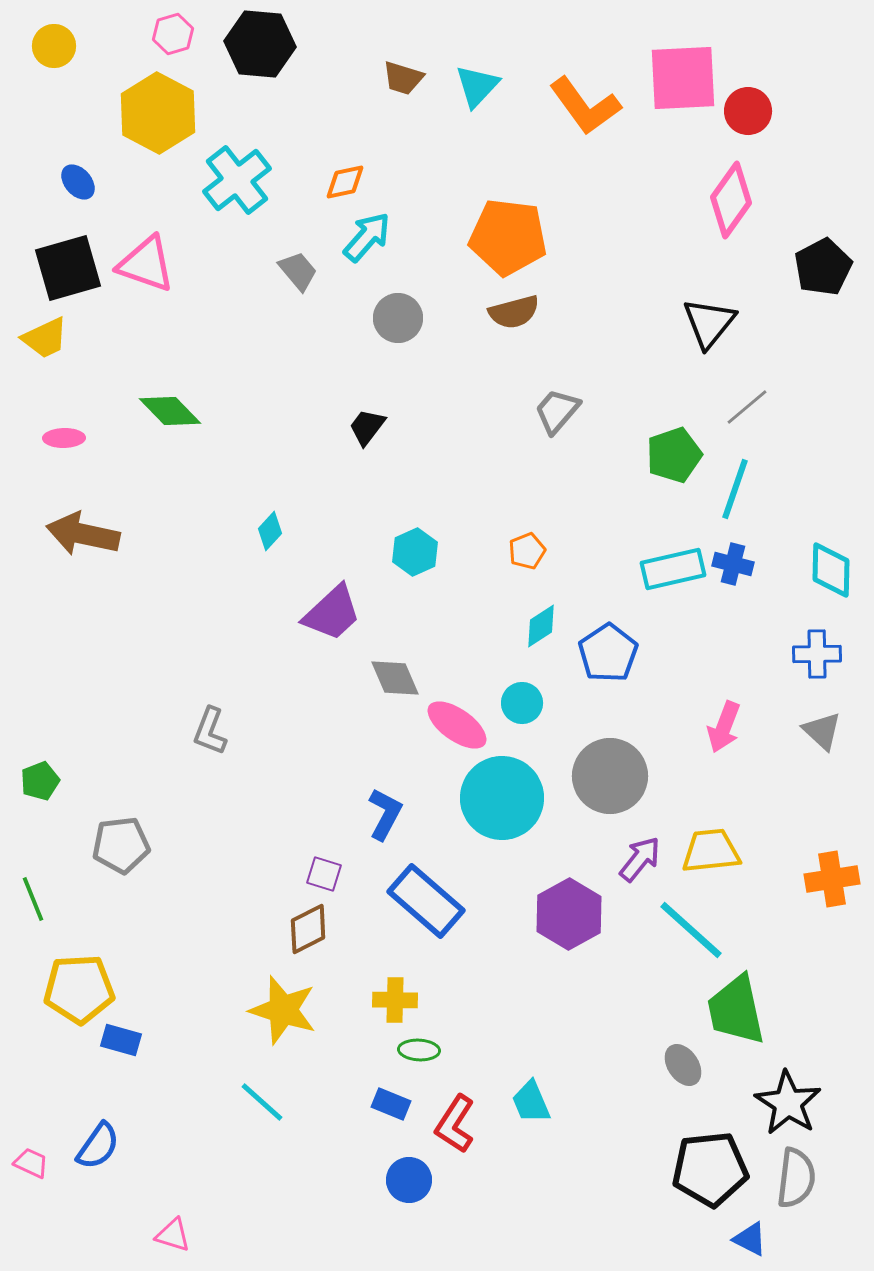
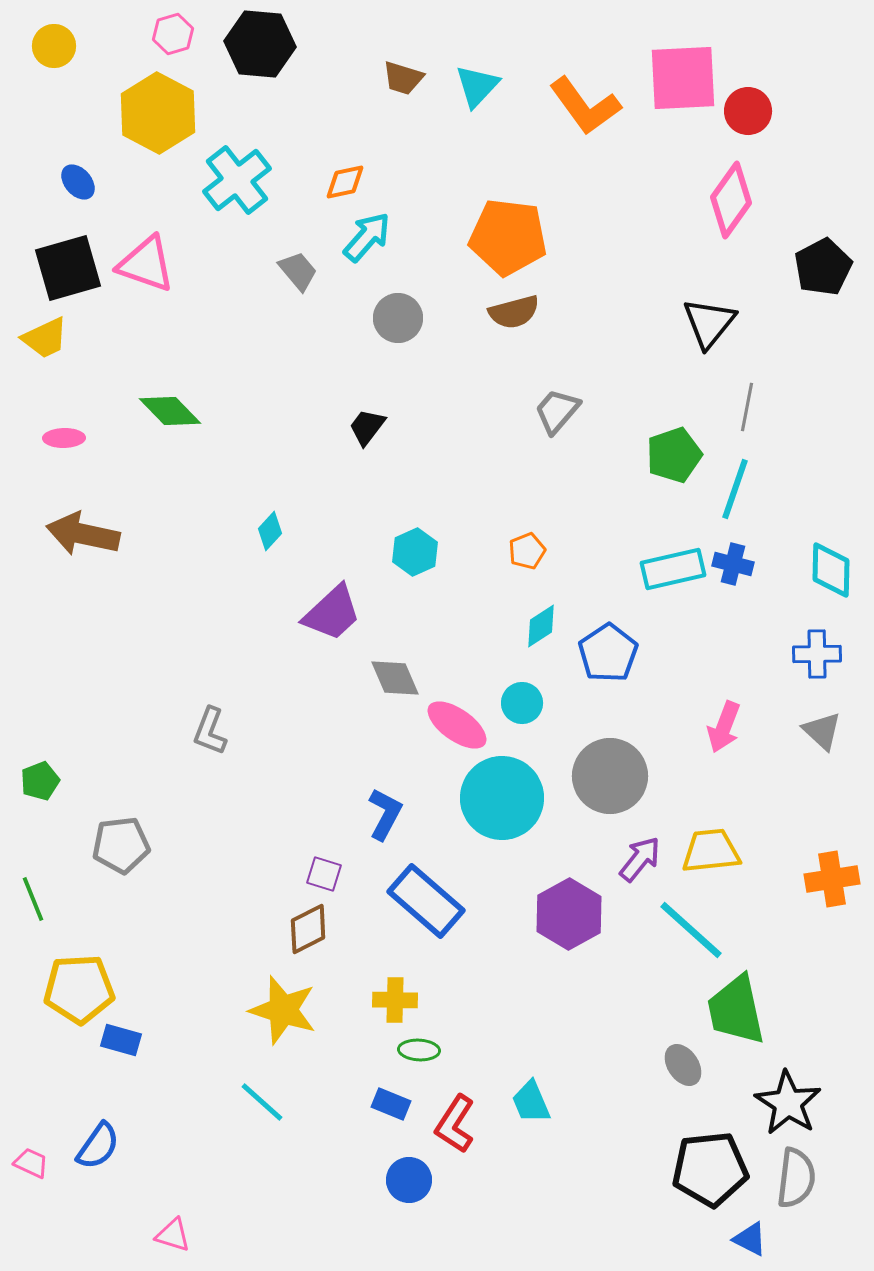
gray line at (747, 407): rotated 39 degrees counterclockwise
